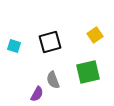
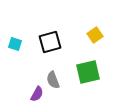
cyan square: moved 1 px right, 2 px up
